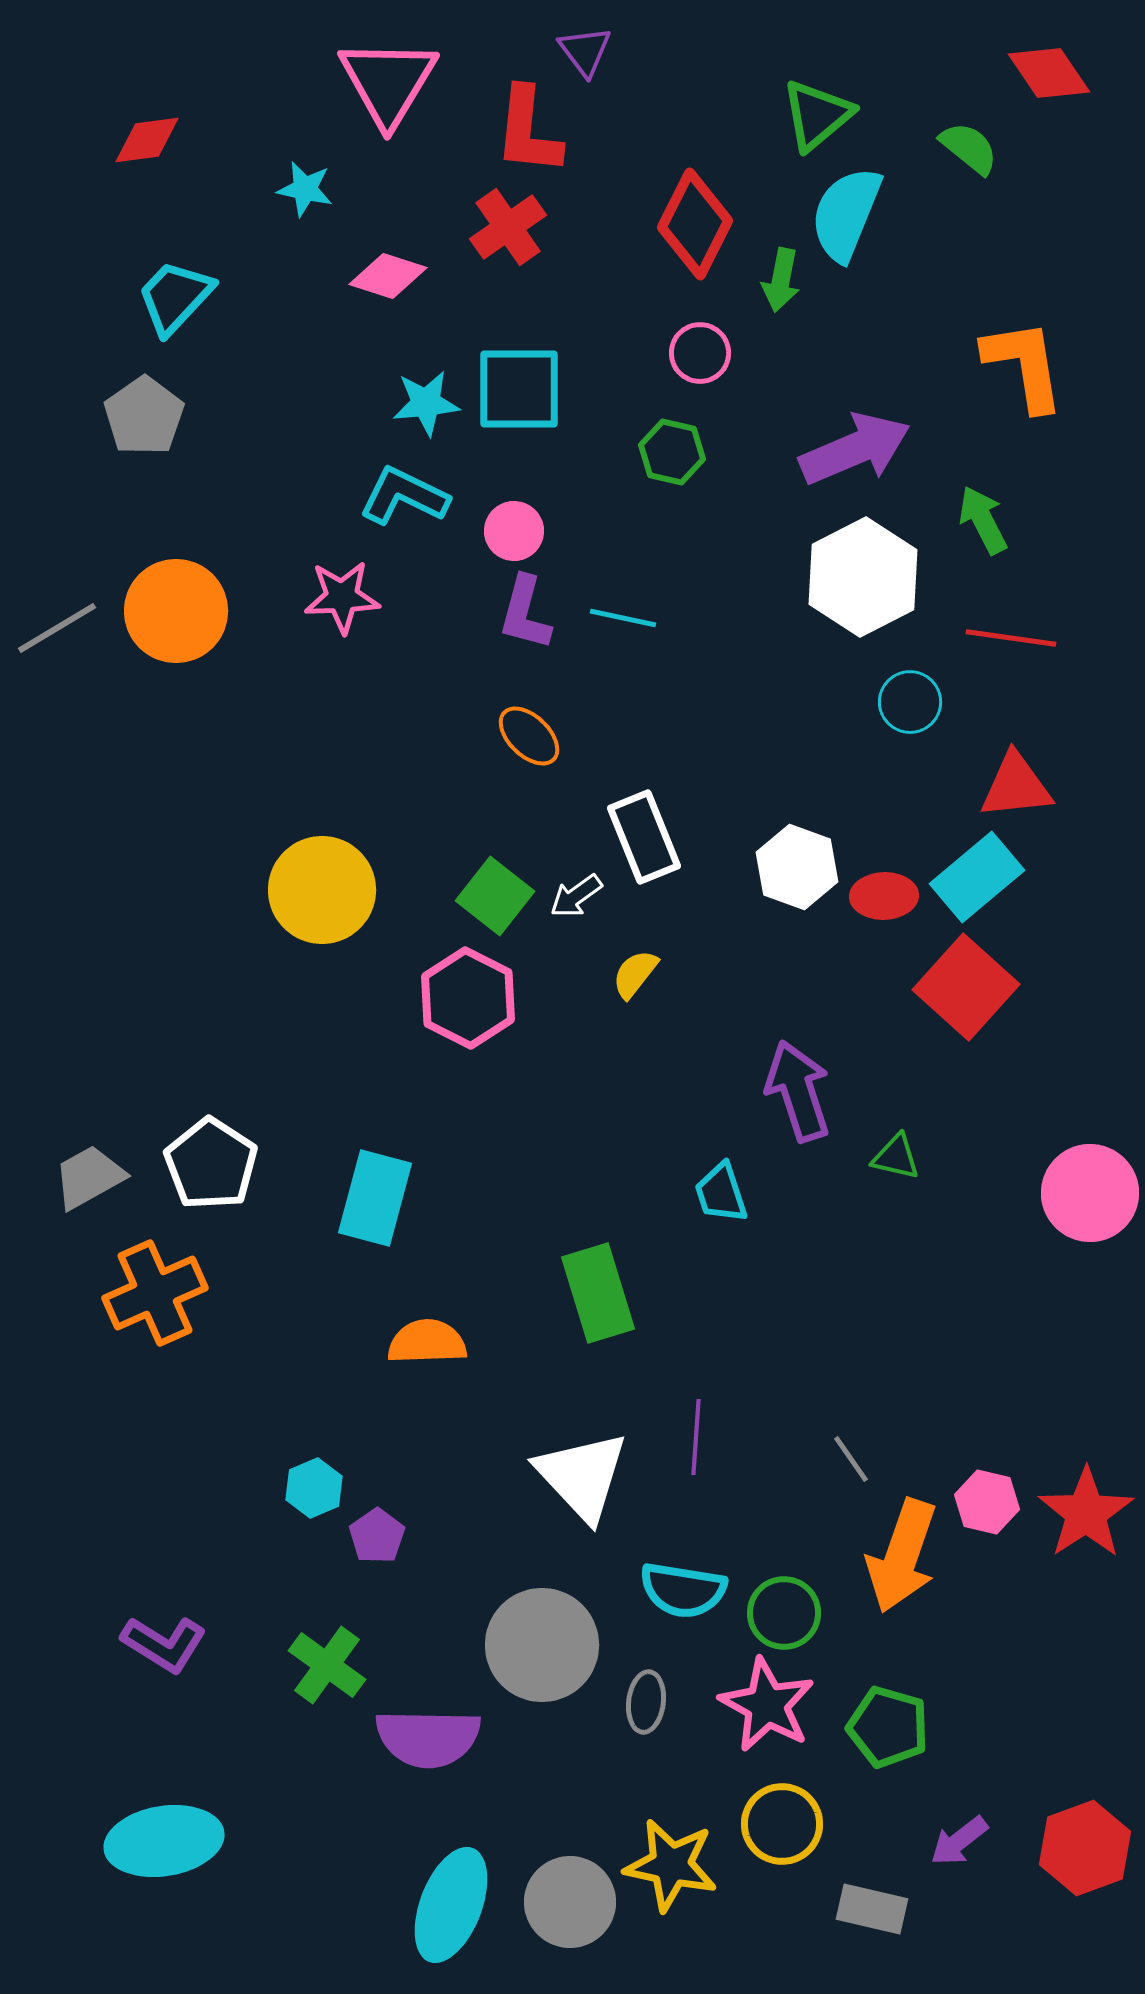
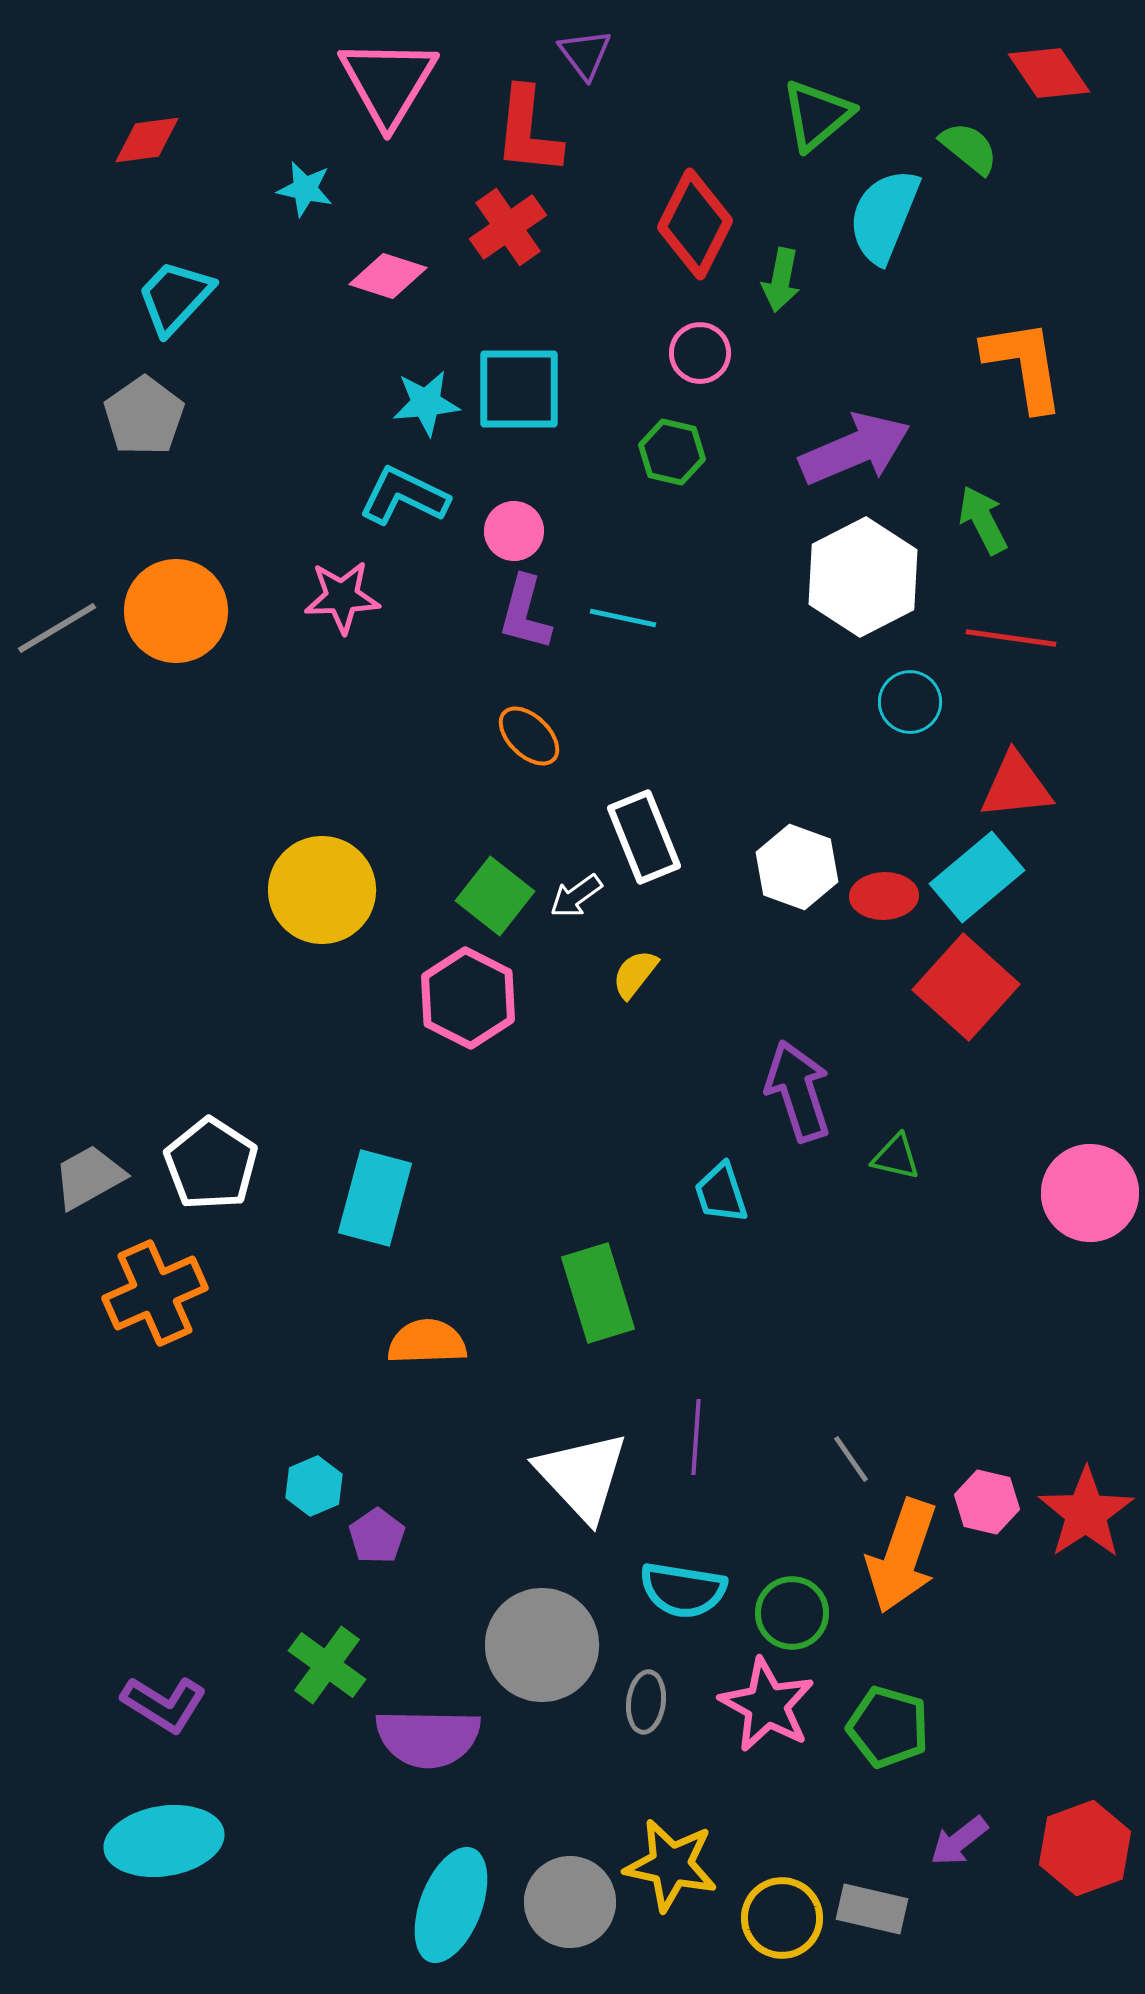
purple triangle at (585, 51): moved 3 px down
cyan semicircle at (846, 214): moved 38 px right, 2 px down
cyan hexagon at (314, 1488): moved 2 px up
green circle at (784, 1613): moved 8 px right
purple L-shape at (164, 1644): moved 60 px down
yellow circle at (782, 1824): moved 94 px down
